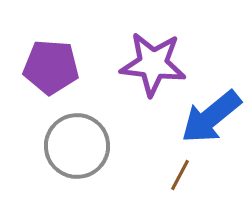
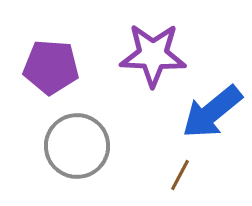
purple star: moved 9 px up; rotated 4 degrees counterclockwise
blue arrow: moved 1 px right, 5 px up
